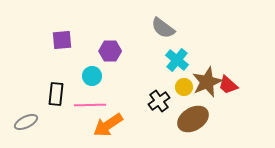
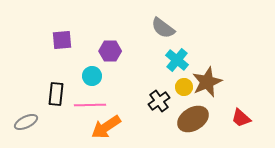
red trapezoid: moved 13 px right, 33 px down
orange arrow: moved 2 px left, 2 px down
